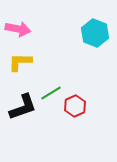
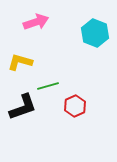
pink arrow: moved 18 px right, 7 px up; rotated 30 degrees counterclockwise
yellow L-shape: rotated 15 degrees clockwise
green line: moved 3 px left, 7 px up; rotated 15 degrees clockwise
